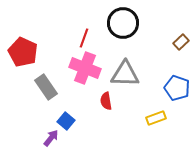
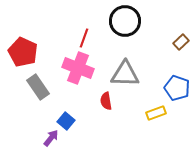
black circle: moved 2 px right, 2 px up
pink cross: moved 7 px left
gray rectangle: moved 8 px left
yellow rectangle: moved 5 px up
